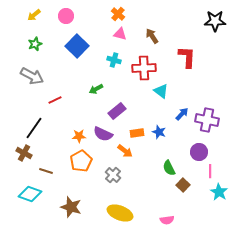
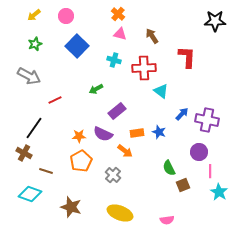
gray arrow: moved 3 px left
brown square: rotated 24 degrees clockwise
